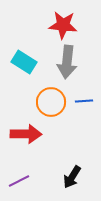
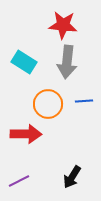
orange circle: moved 3 px left, 2 px down
